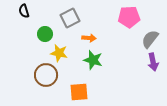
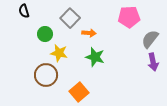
gray square: rotated 18 degrees counterclockwise
orange arrow: moved 5 px up
green star: moved 2 px right, 3 px up
orange square: rotated 36 degrees counterclockwise
